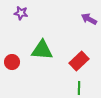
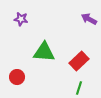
purple star: moved 6 px down
green triangle: moved 2 px right, 2 px down
red circle: moved 5 px right, 15 px down
green line: rotated 16 degrees clockwise
